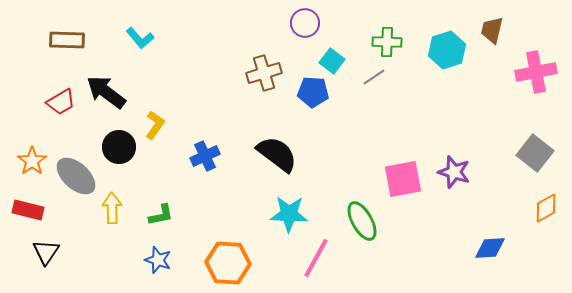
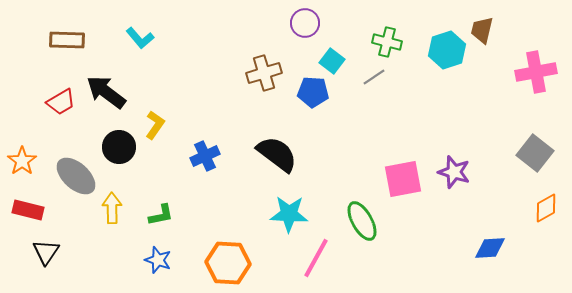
brown trapezoid: moved 10 px left
green cross: rotated 12 degrees clockwise
orange star: moved 10 px left
